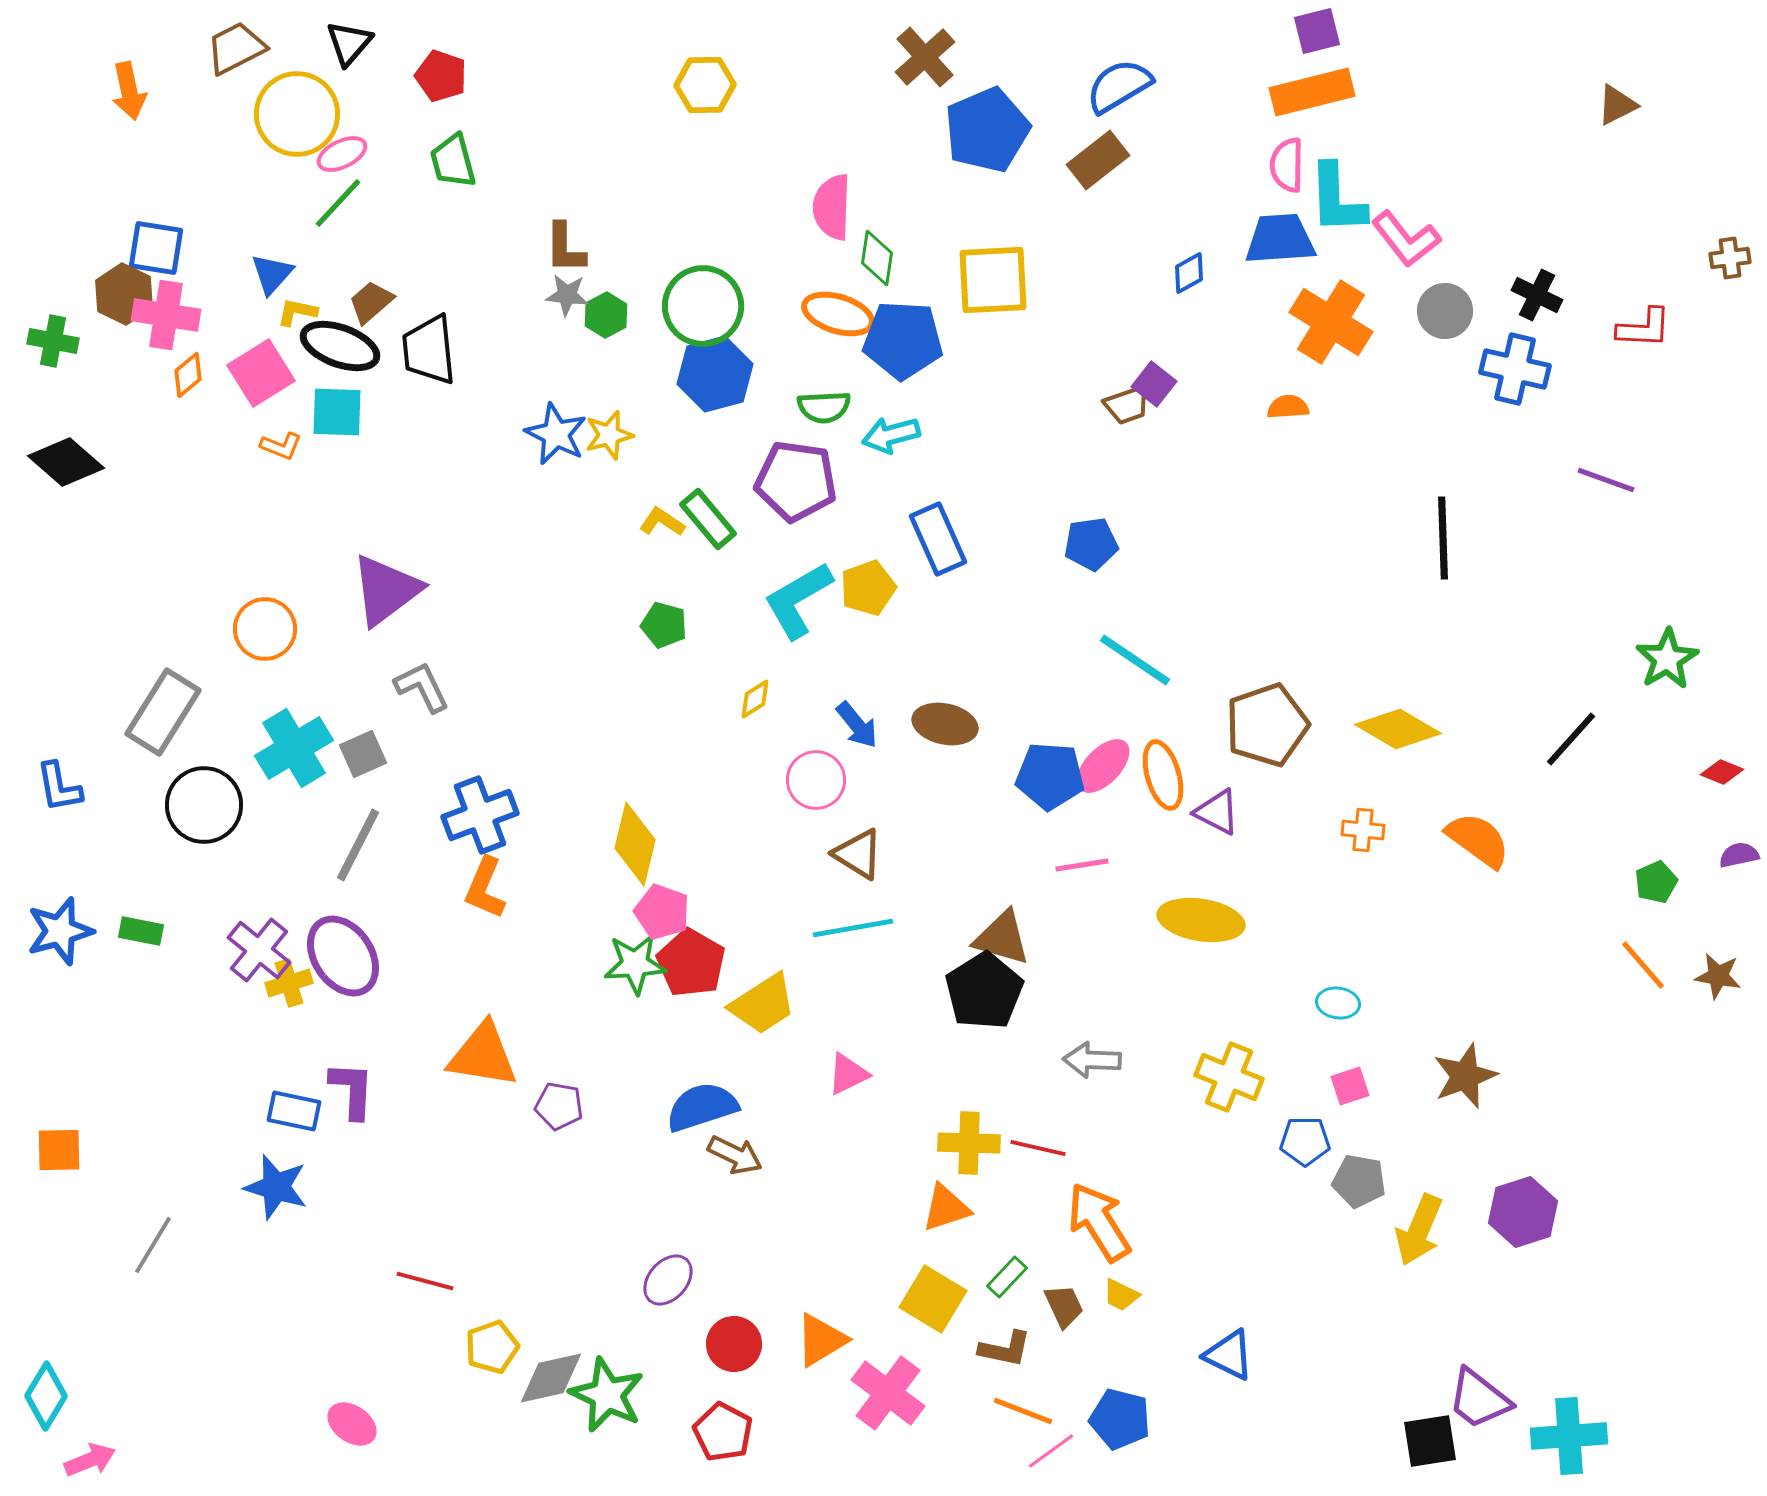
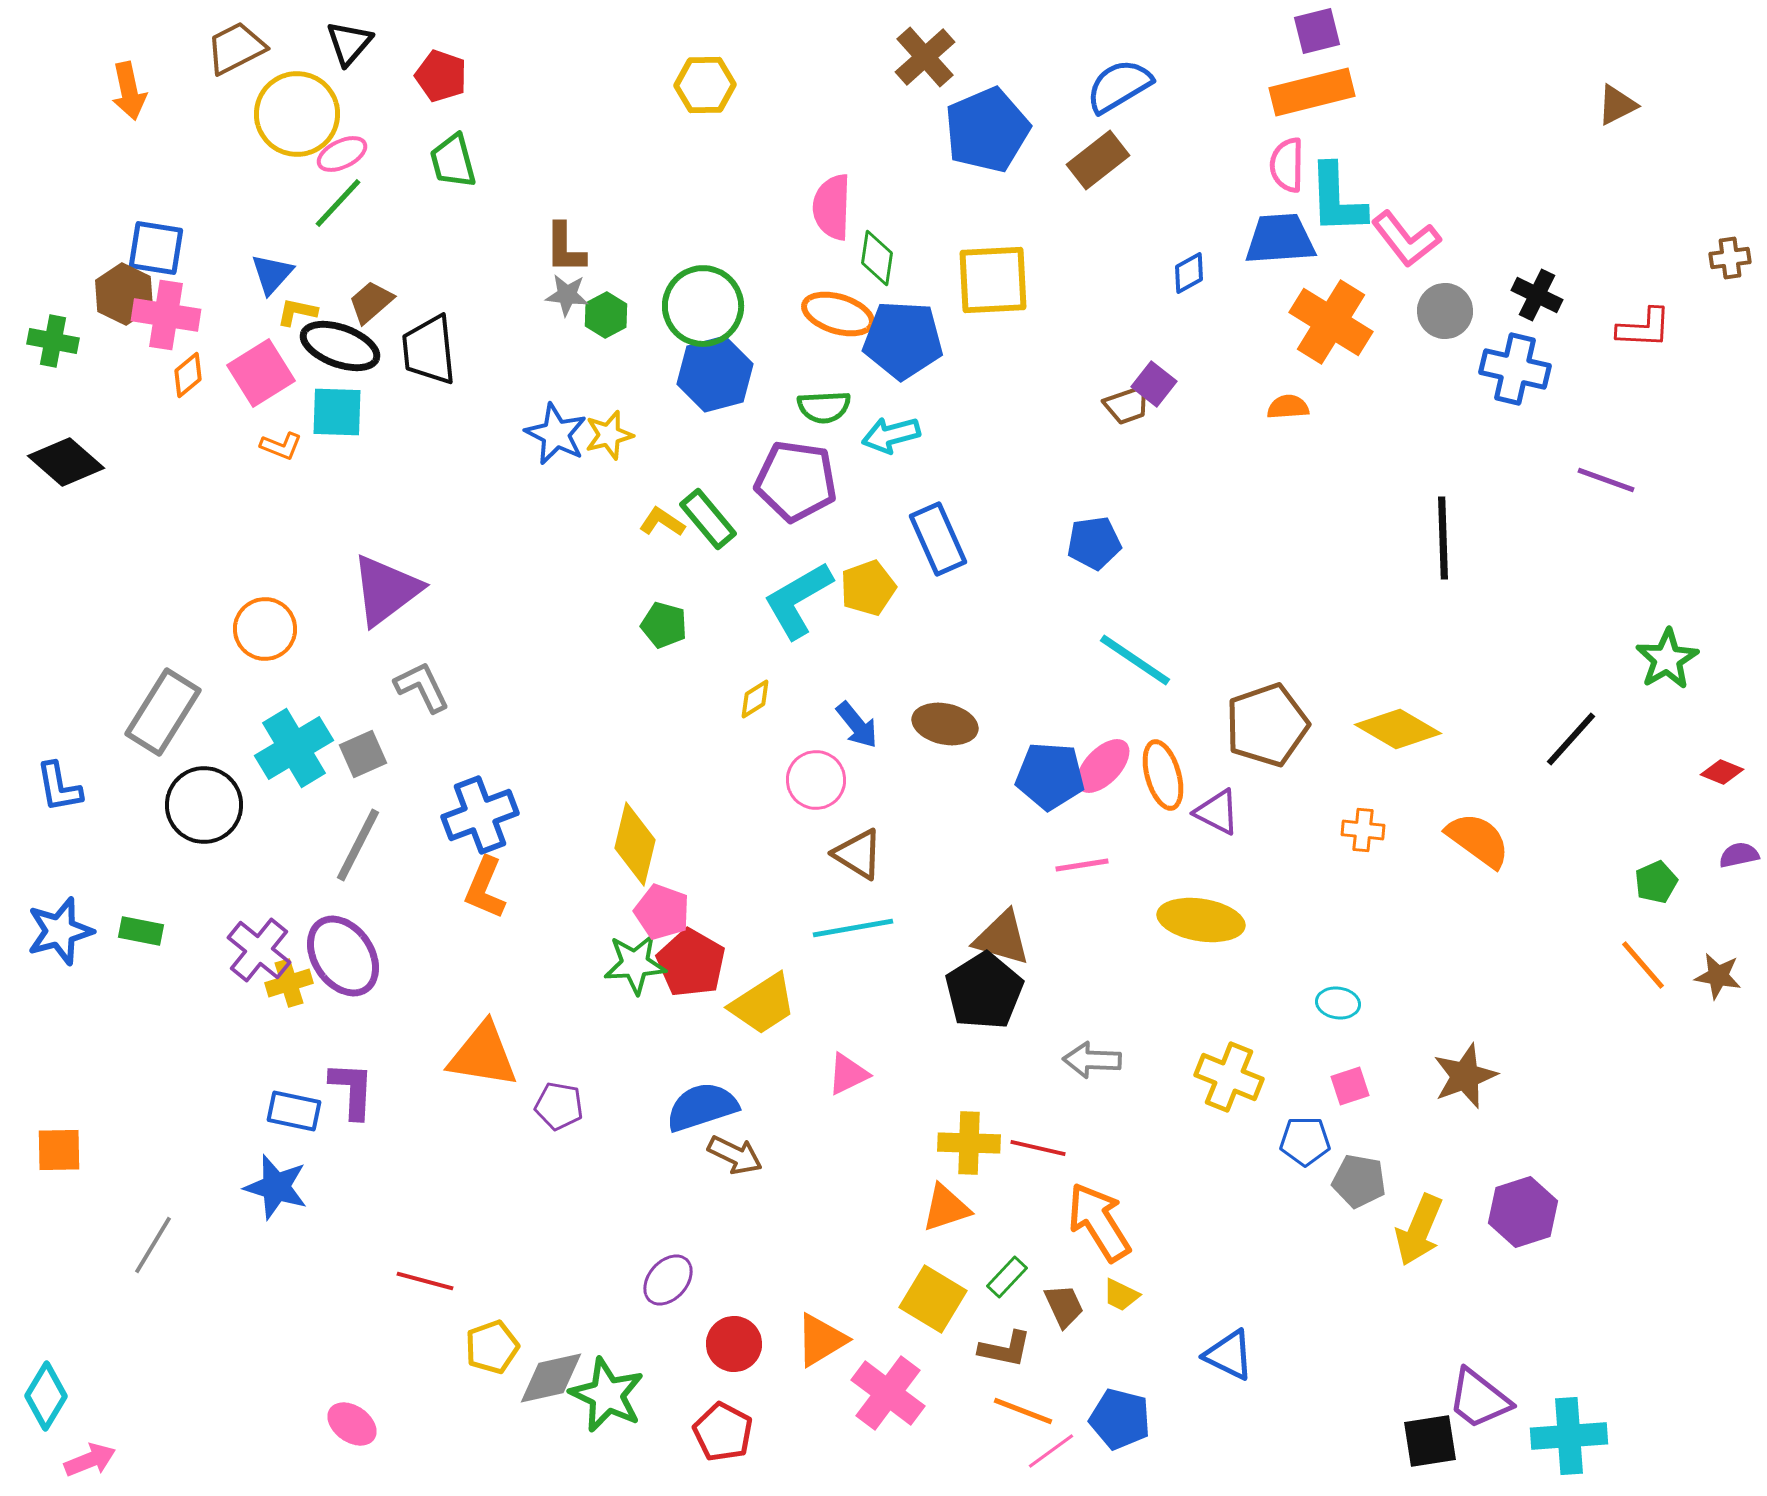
blue pentagon at (1091, 544): moved 3 px right, 1 px up
